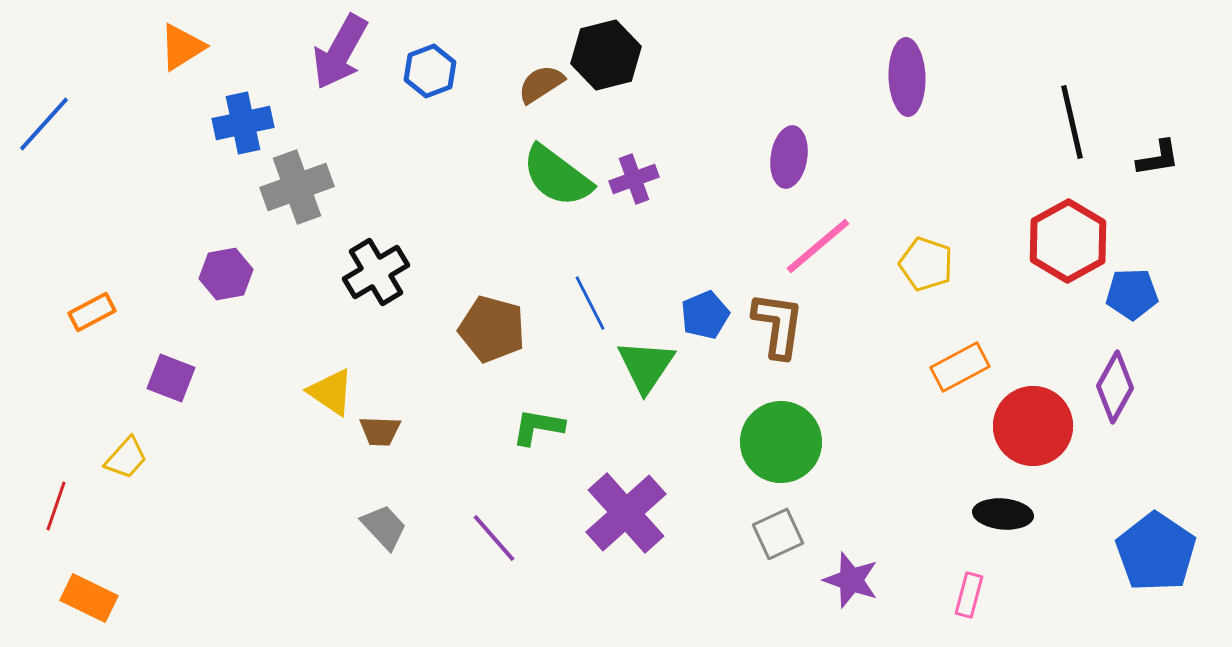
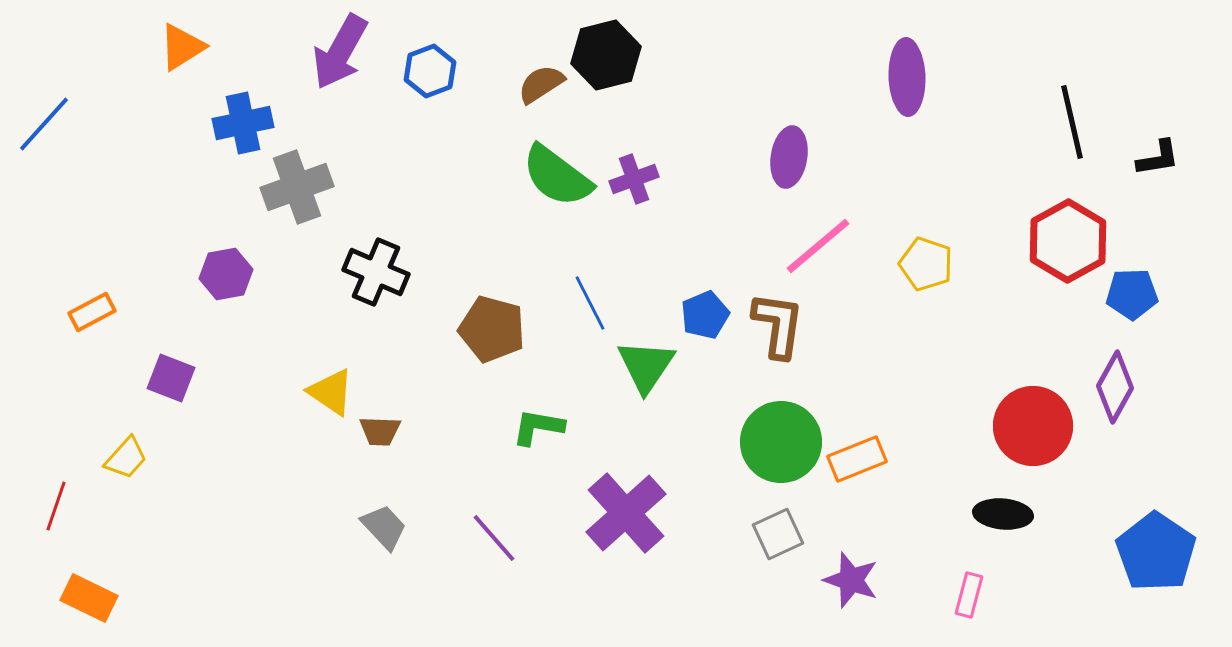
black cross at (376, 272): rotated 36 degrees counterclockwise
orange rectangle at (960, 367): moved 103 px left, 92 px down; rotated 6 degrees clockwise
